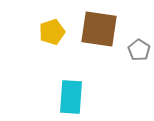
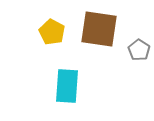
yellow pentagon: rotated 25 degrees counterclockwise
cyan rectangle: moved 4 px left, 11 px up
